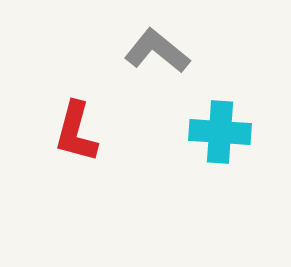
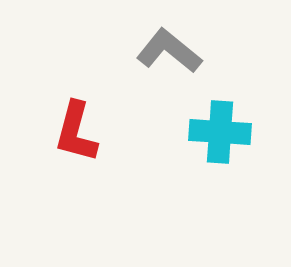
gray L-shape: moved 12 px right
